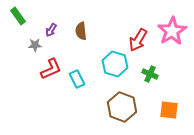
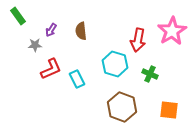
red arrow: rotated 20 degrees counterclockwise
